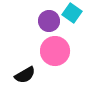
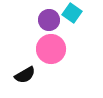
purple circle: moved 1 px up
pink circle: moved 4 px left, 2 px up
